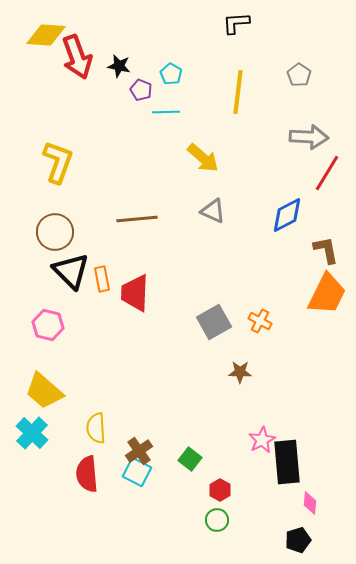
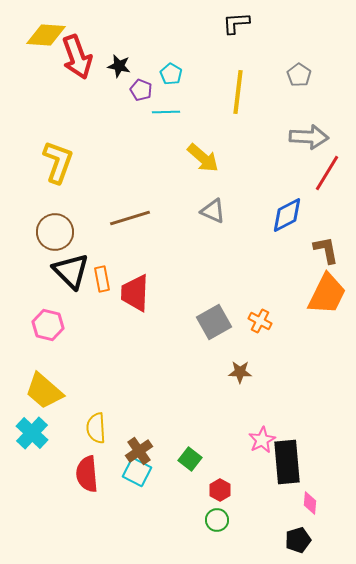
brown line: moved 7 px left, 1 px up; rotated 12 degrees counterclockwise
